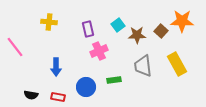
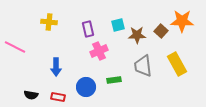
cyan square: rotated 24 degrees clockwise
pink line: rotated 25 degrees counterclockwise
